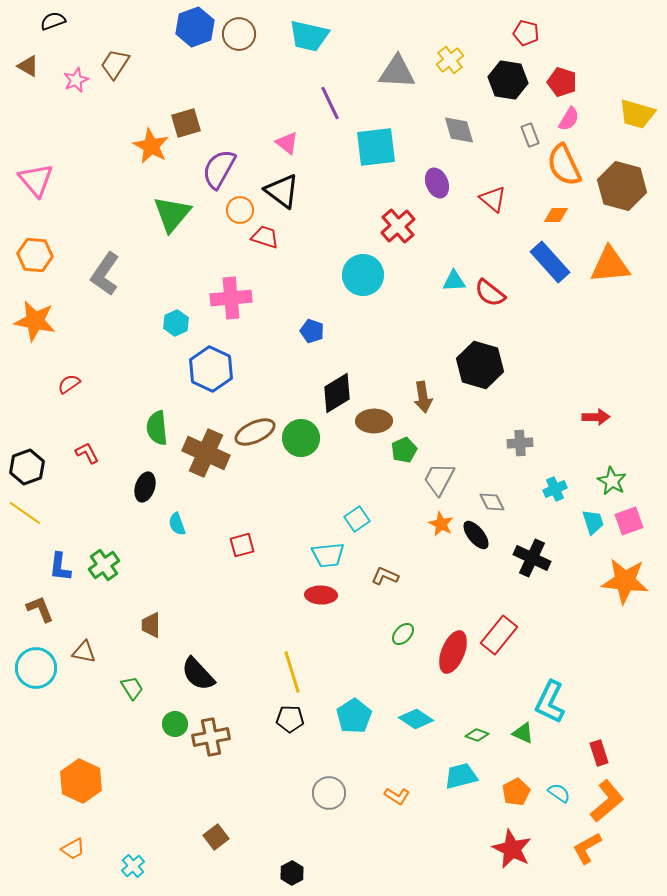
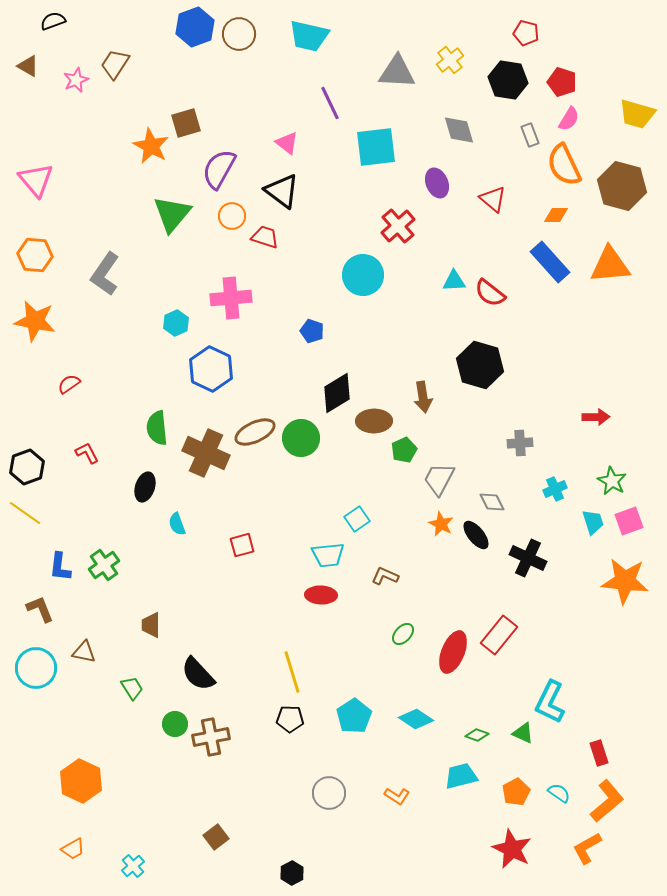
orange circle at (240, 210): moved 8 px left, 6 px down
black cross at (532, 558): moved 4 px left
